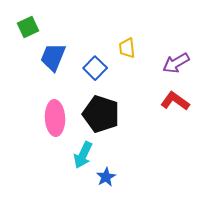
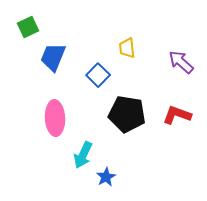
purple arrow: moved 5 px right, 1 px up; rotated 72 degrees clockwise
blue square: moved 3 px right, 7 px down
red L-shape: moved 2 px right, 14 px down; rotated 16 degrees counterclockwise
black pentagon: moved 26 px right; rotated 9 degrees counterclockwise
